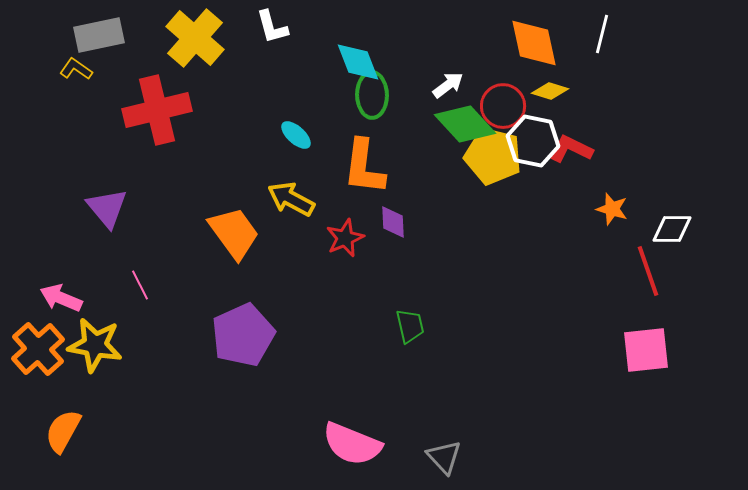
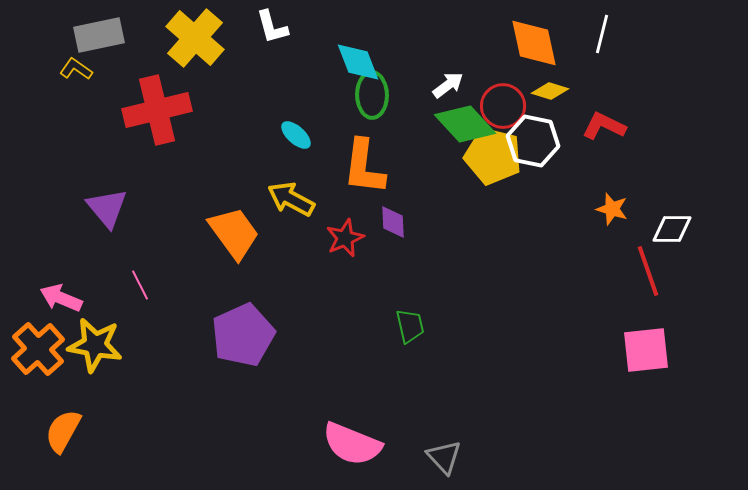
red L-shape: moved 33 px right, 23 px up
